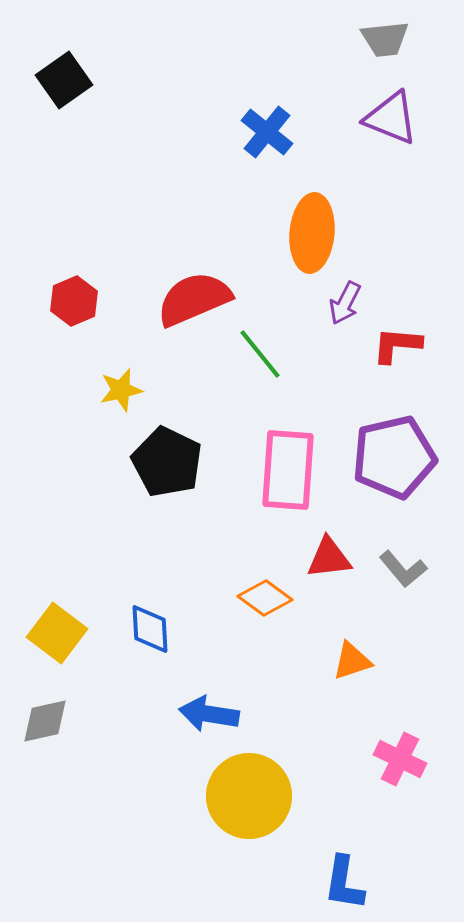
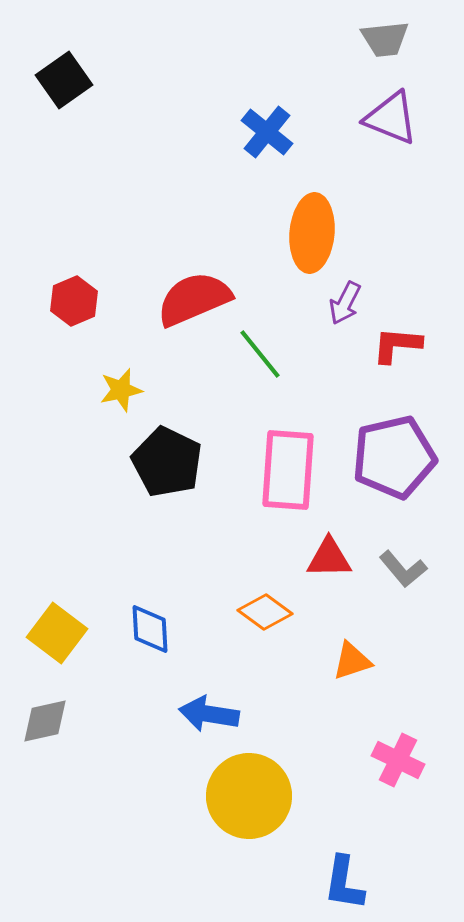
red triangle: rotated 6 degrees clockwise
orange diamond: moved 14 px down
pink cross: moved 2 px left, 1 px down
